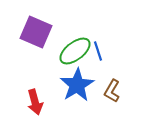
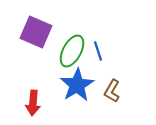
green ellipse: moved 3 px left; rotated 24 degrees counterclockwise
red arrow: moved 2 px left, 1 px down; rotated 20 degrees clockwise
